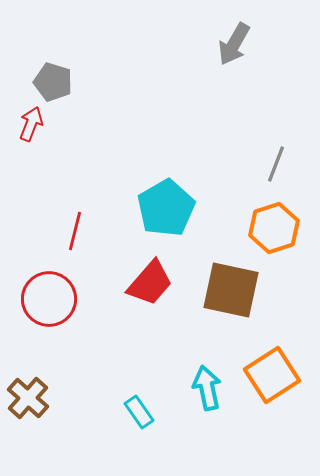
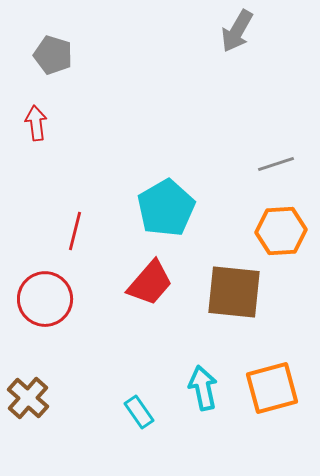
gray arrow: moved 3 px right, 13 px up
gray pentagon: moved 27 px up
red arrow: moved 5 px right, 1 px up; rotated 28 degrees counterclockwise
gray line: rotated 51 degrees clockwise
orange hexagon: moved 7 px right, 3 px down; rotated 15 degrees clockwise
brown square: moved 3 px right, 2 px down; rotated 6 degrees counterclockwise
red circle: moved 4 px left
orange square: moved 13 px down; rotated 18 degrees clockwise
cyan arrow: moved 4 px left
